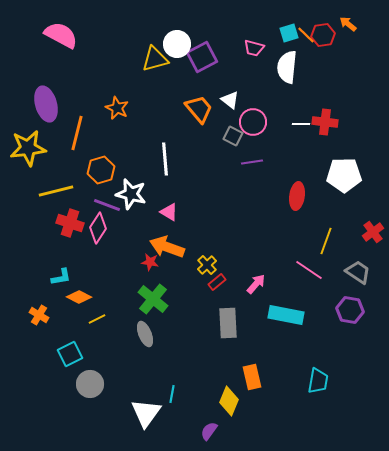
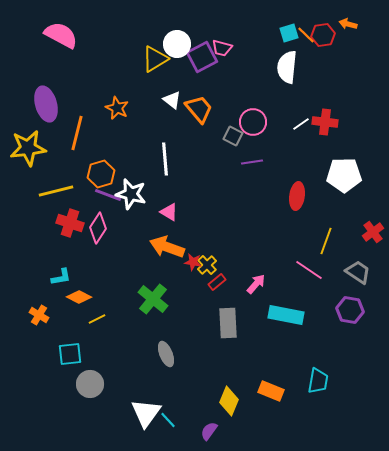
orange arrow at (348, 24): rotated 24 degrees counterclockwise
pink trapezoid at (254, 48): moved 32 px left
yellow triangle at (155, 59): rotated 16 degrees counterclockwise
white triangle at (230, 100): moved 58 px left
white line at (301, 124): rotated 36 degrees counterclockwise
orange hexagon at (101, 170): moved 4 px down
purple line at (107, 205): moved 1 px right, 10 px up
red star at (150, 262): moved 43 px right
gray ellipse at (145, 334): moved 21 px right, 20 px down
cyan square at (70, 354): rotated 20 degrees clockwise
orange rectangle at (252, 377): moved 19 px right, 14 px down; rotated 55 degrees counterclockwise
cyan line at (172, 394): moved 4 px left, 26 px down; rotated 54 degrees counterclockwise
